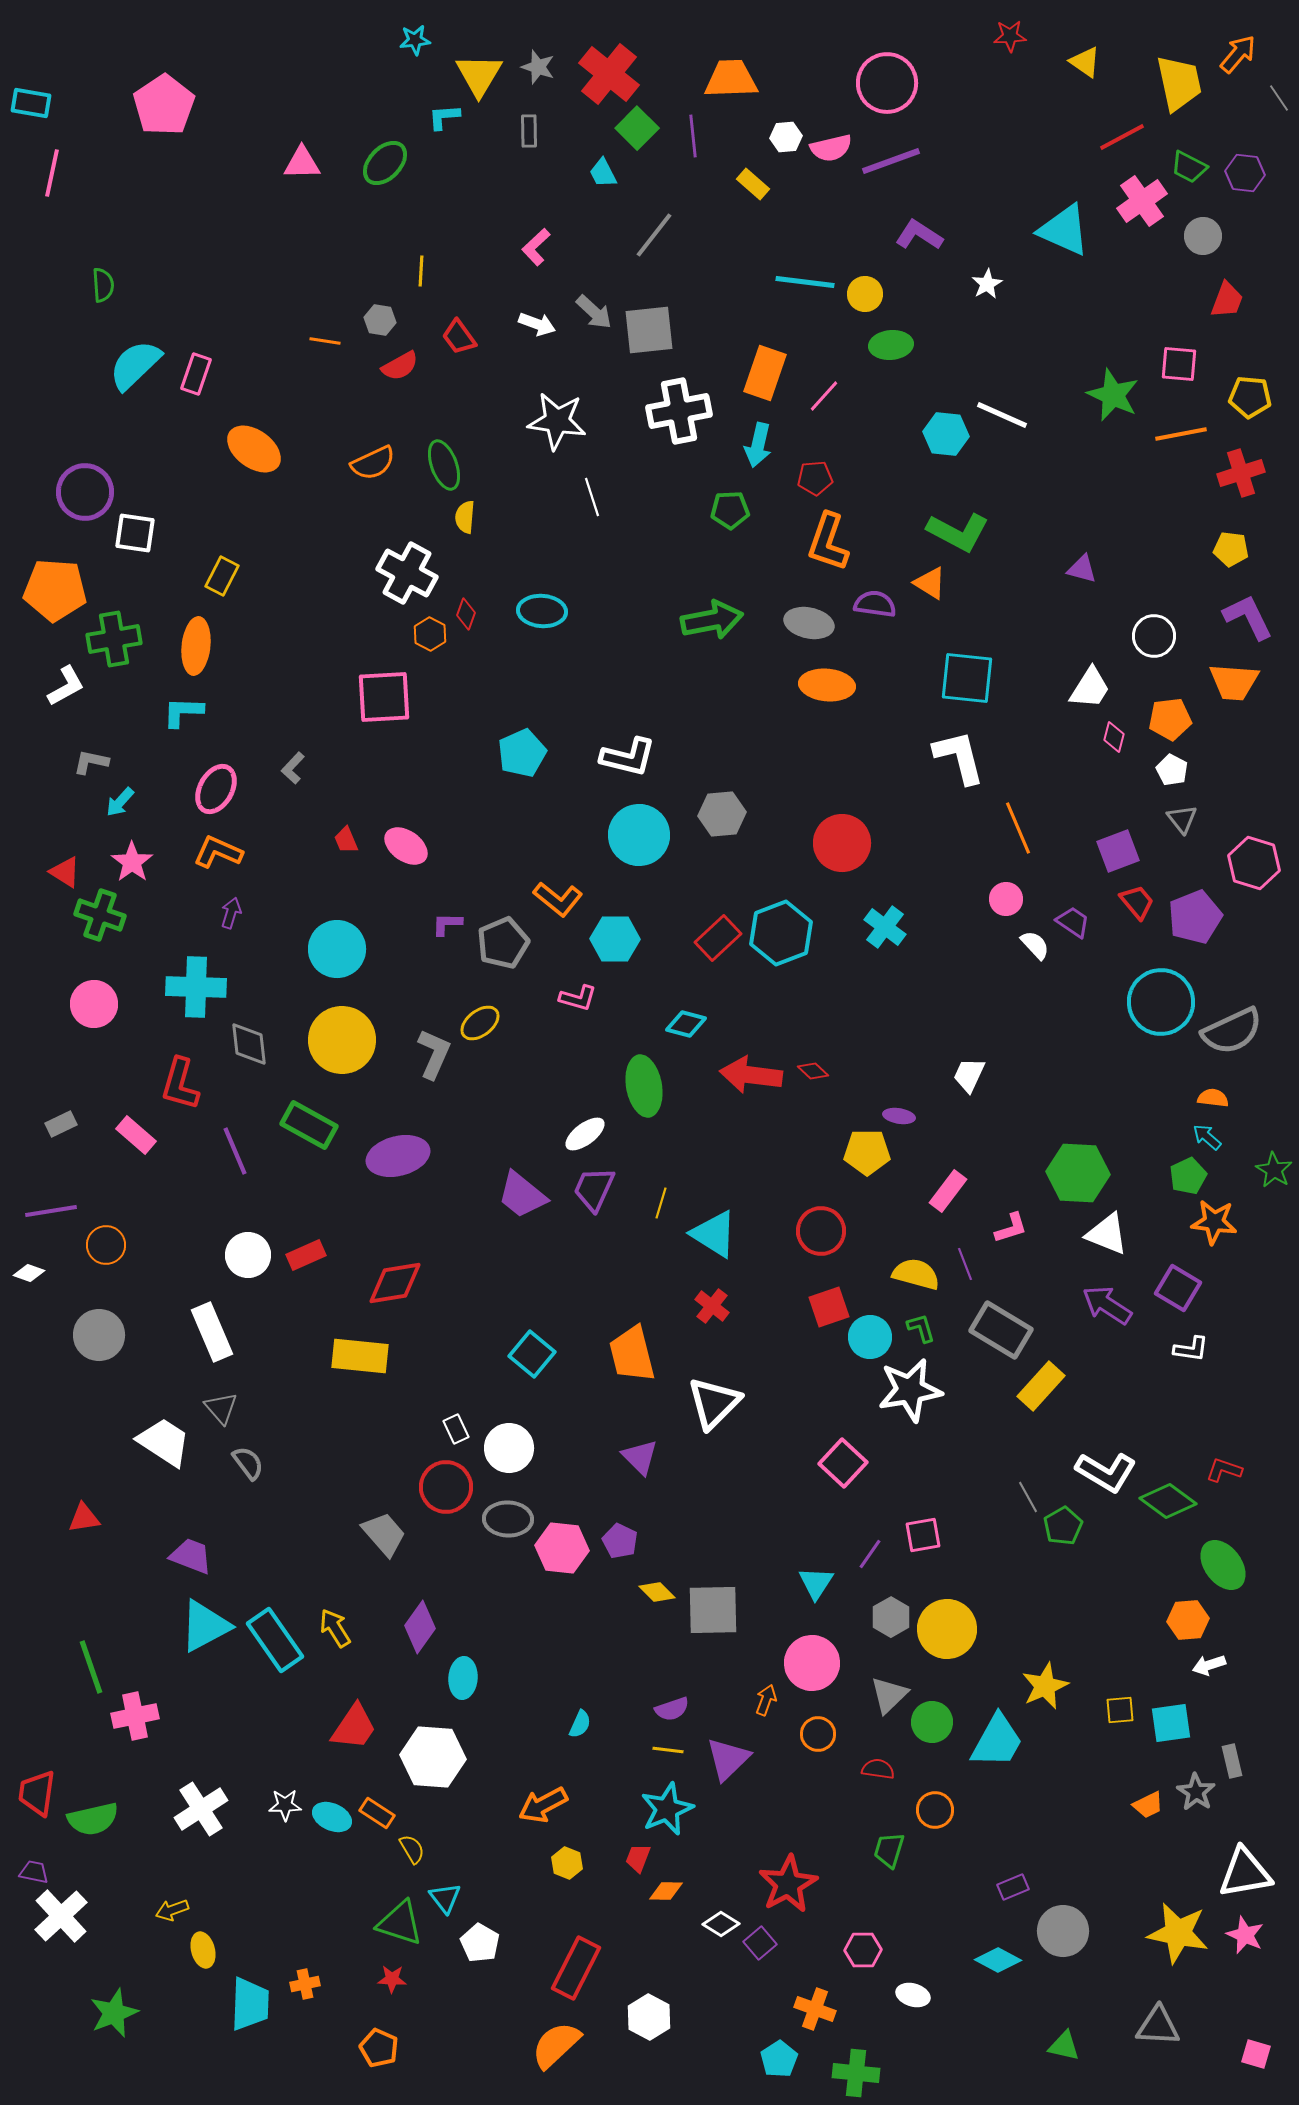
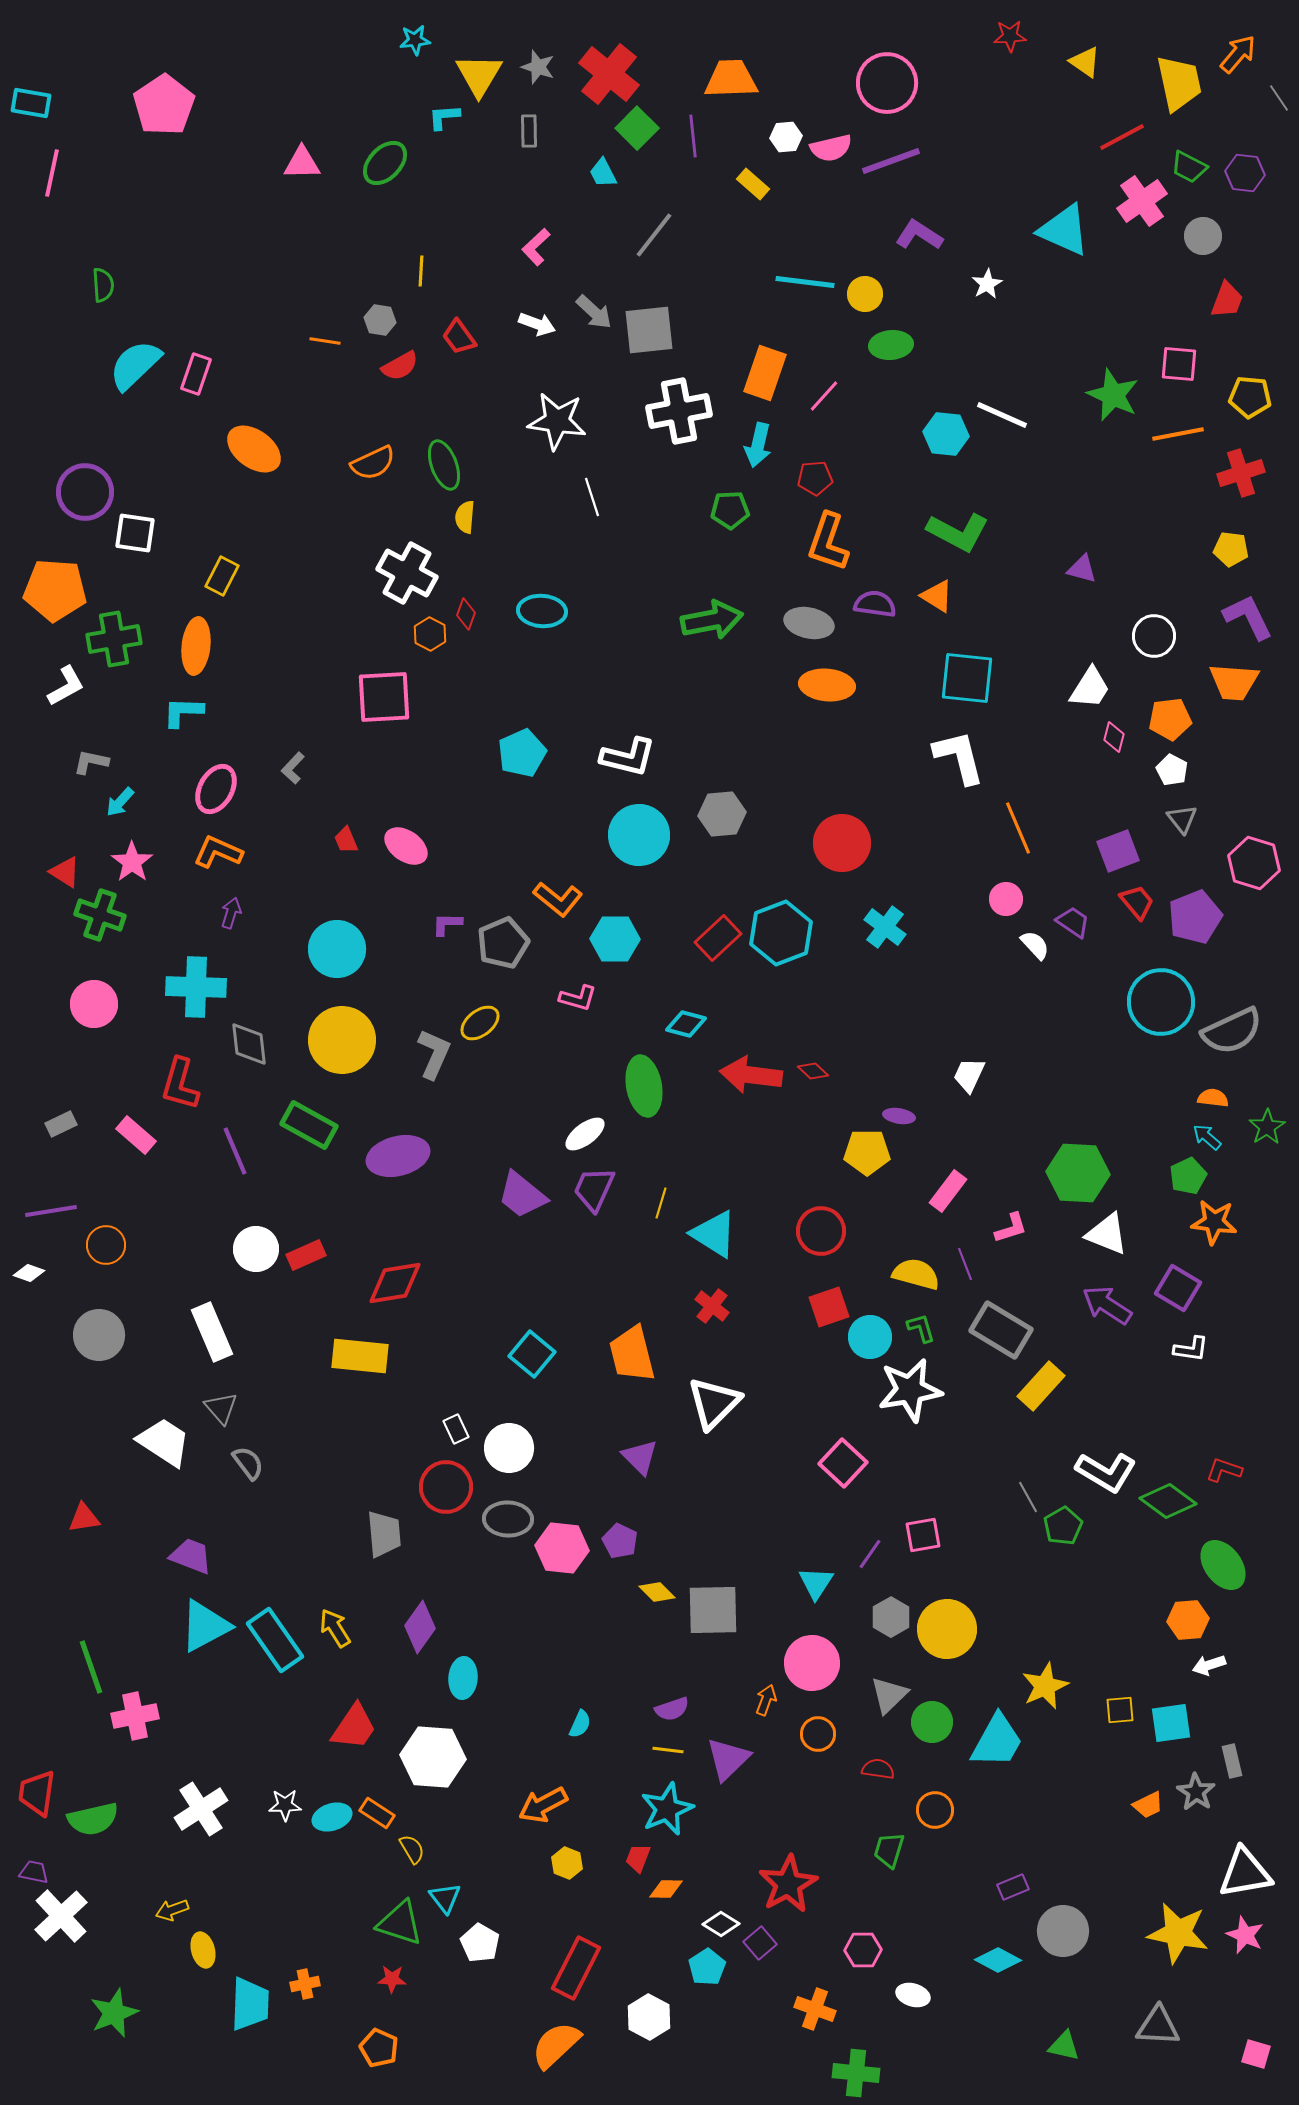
orange line at (1181, 434): moved 3 px left
orange triangle at (930, 583): moved 7 px right, 13 px down
green star at (1274, 1170): moved 7 px left, 43 px up; rotated 9 degrees clockwise
white circle at (248, 1255): moved 8 px right, 6 px up
gray trapezoid at (384, 1534): rotated 36 degrees clockwise
cyan ellipse at (332, 1817): rotated 42 degrees counterclockwise
orange diamond at (666, 1891): moved 2 px up
cyan pentagon at (779, 2059): moved 72 px left, 92 px up
